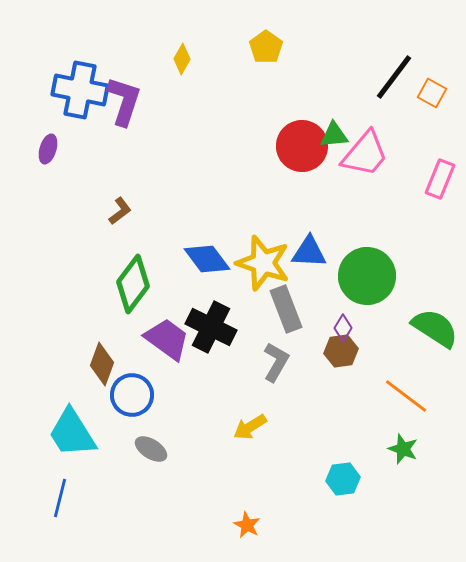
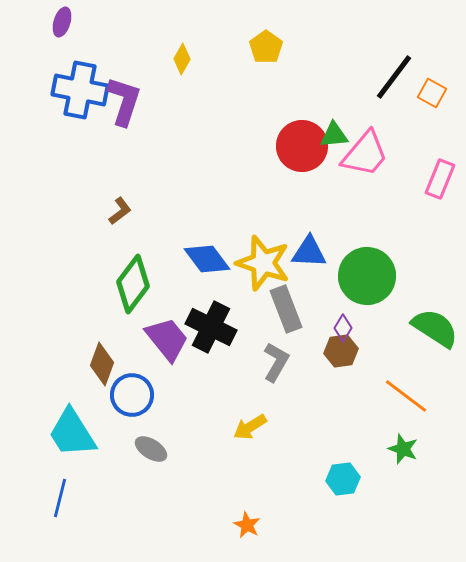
purple ellipse: moved 14 px right, 127 px up
purple trapezoid: rotated 15 degrees clockwise
